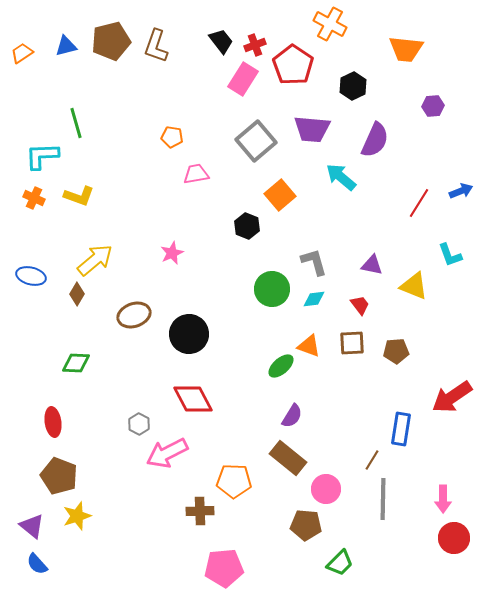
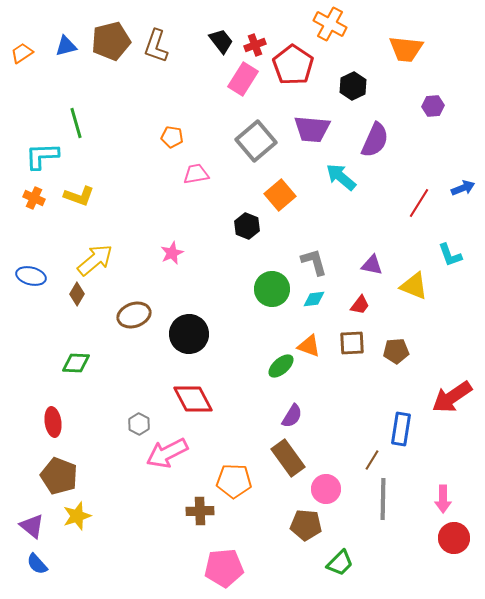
blue arrow at (461, 191): moved 2 px right, 3 px up
red trapezoid at (360, 305): rotated 75 degrees clockwise
brown rectangle at (288, 458): rotated 15 degrees clockwise
